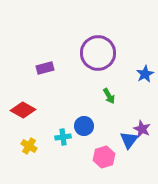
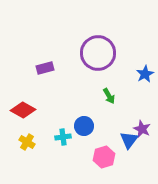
yellow cross: moved 2 px left, 4 px up
